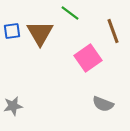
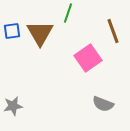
green line: moved 2 px left; rotated 72 degrees clockwise
